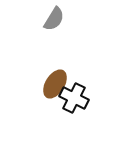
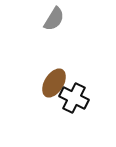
brown ellipse: moved 1 px left, 1 px up
